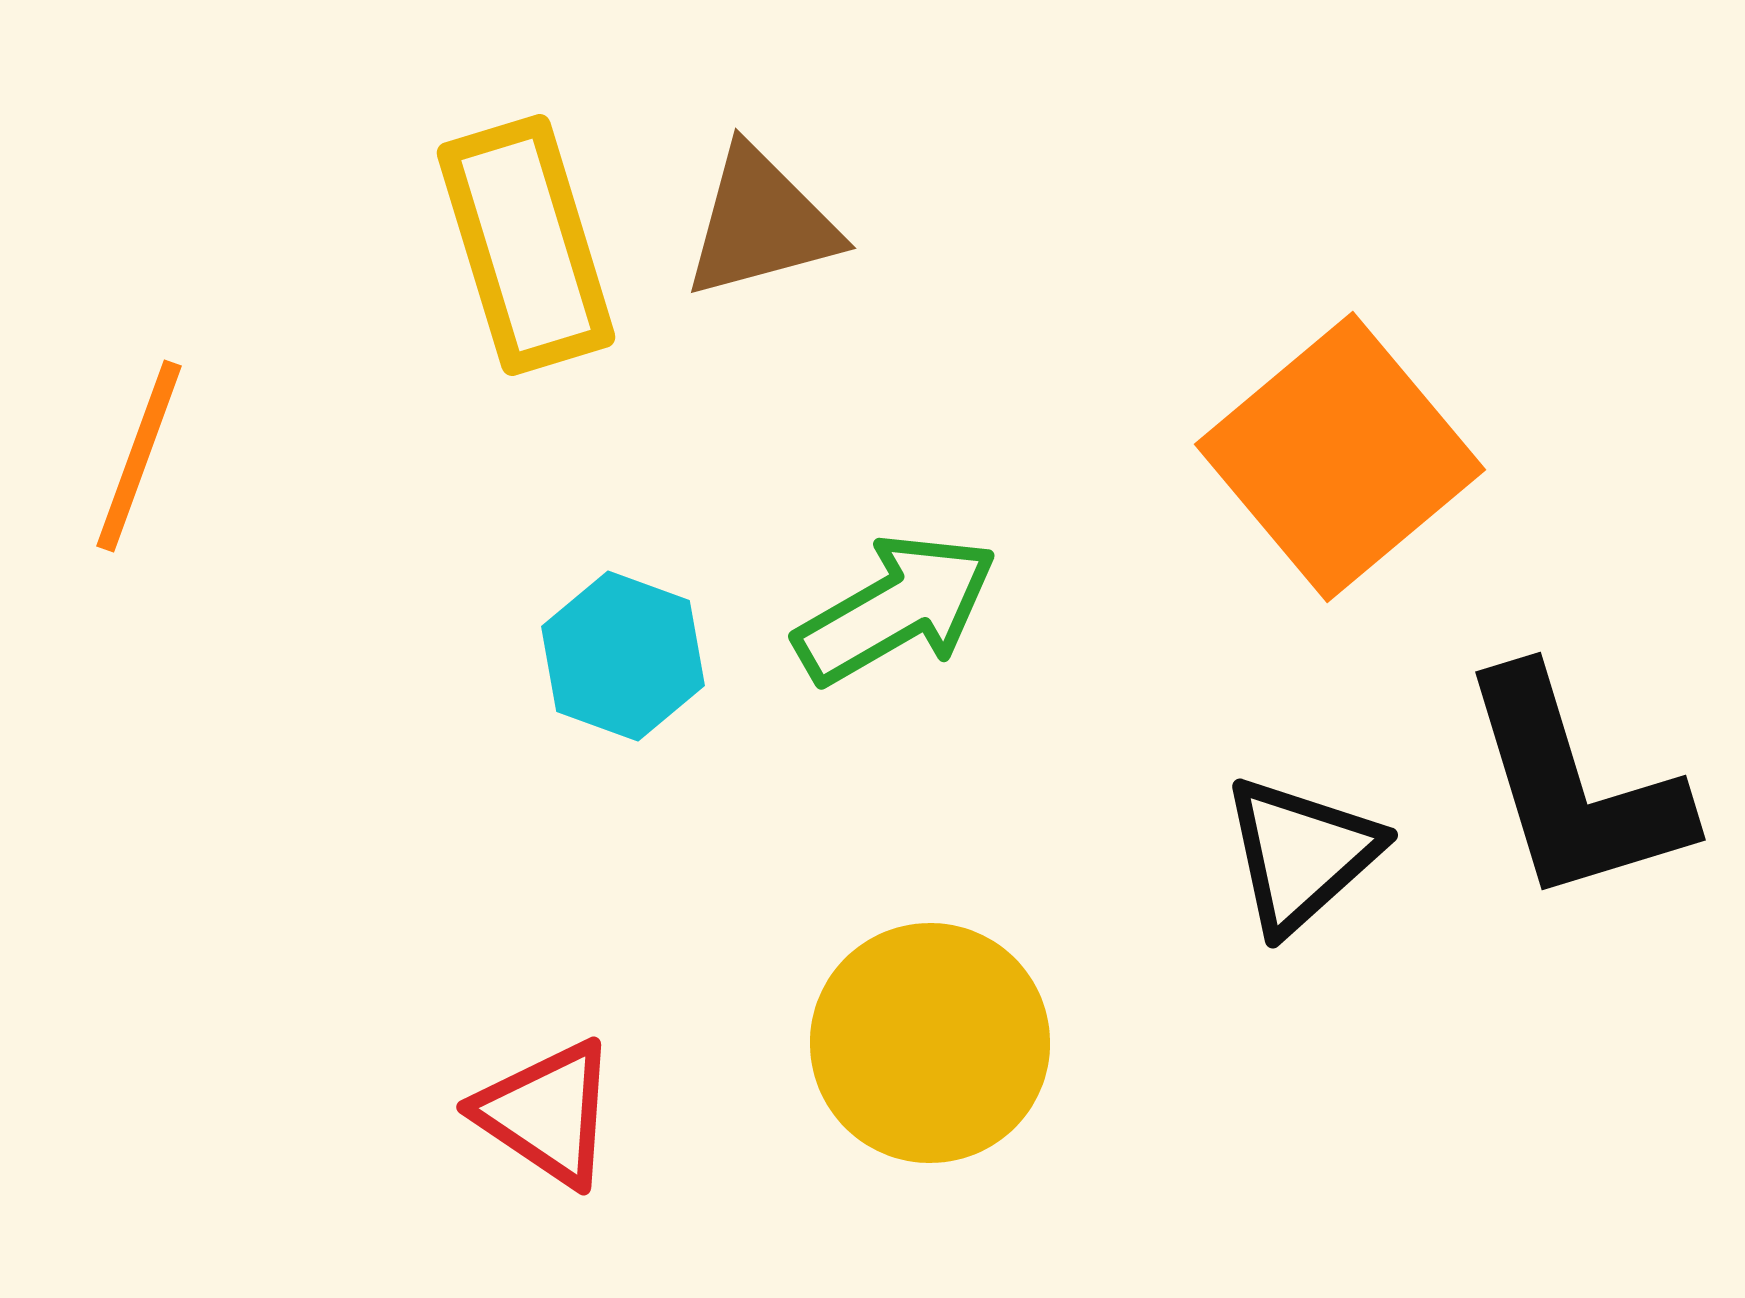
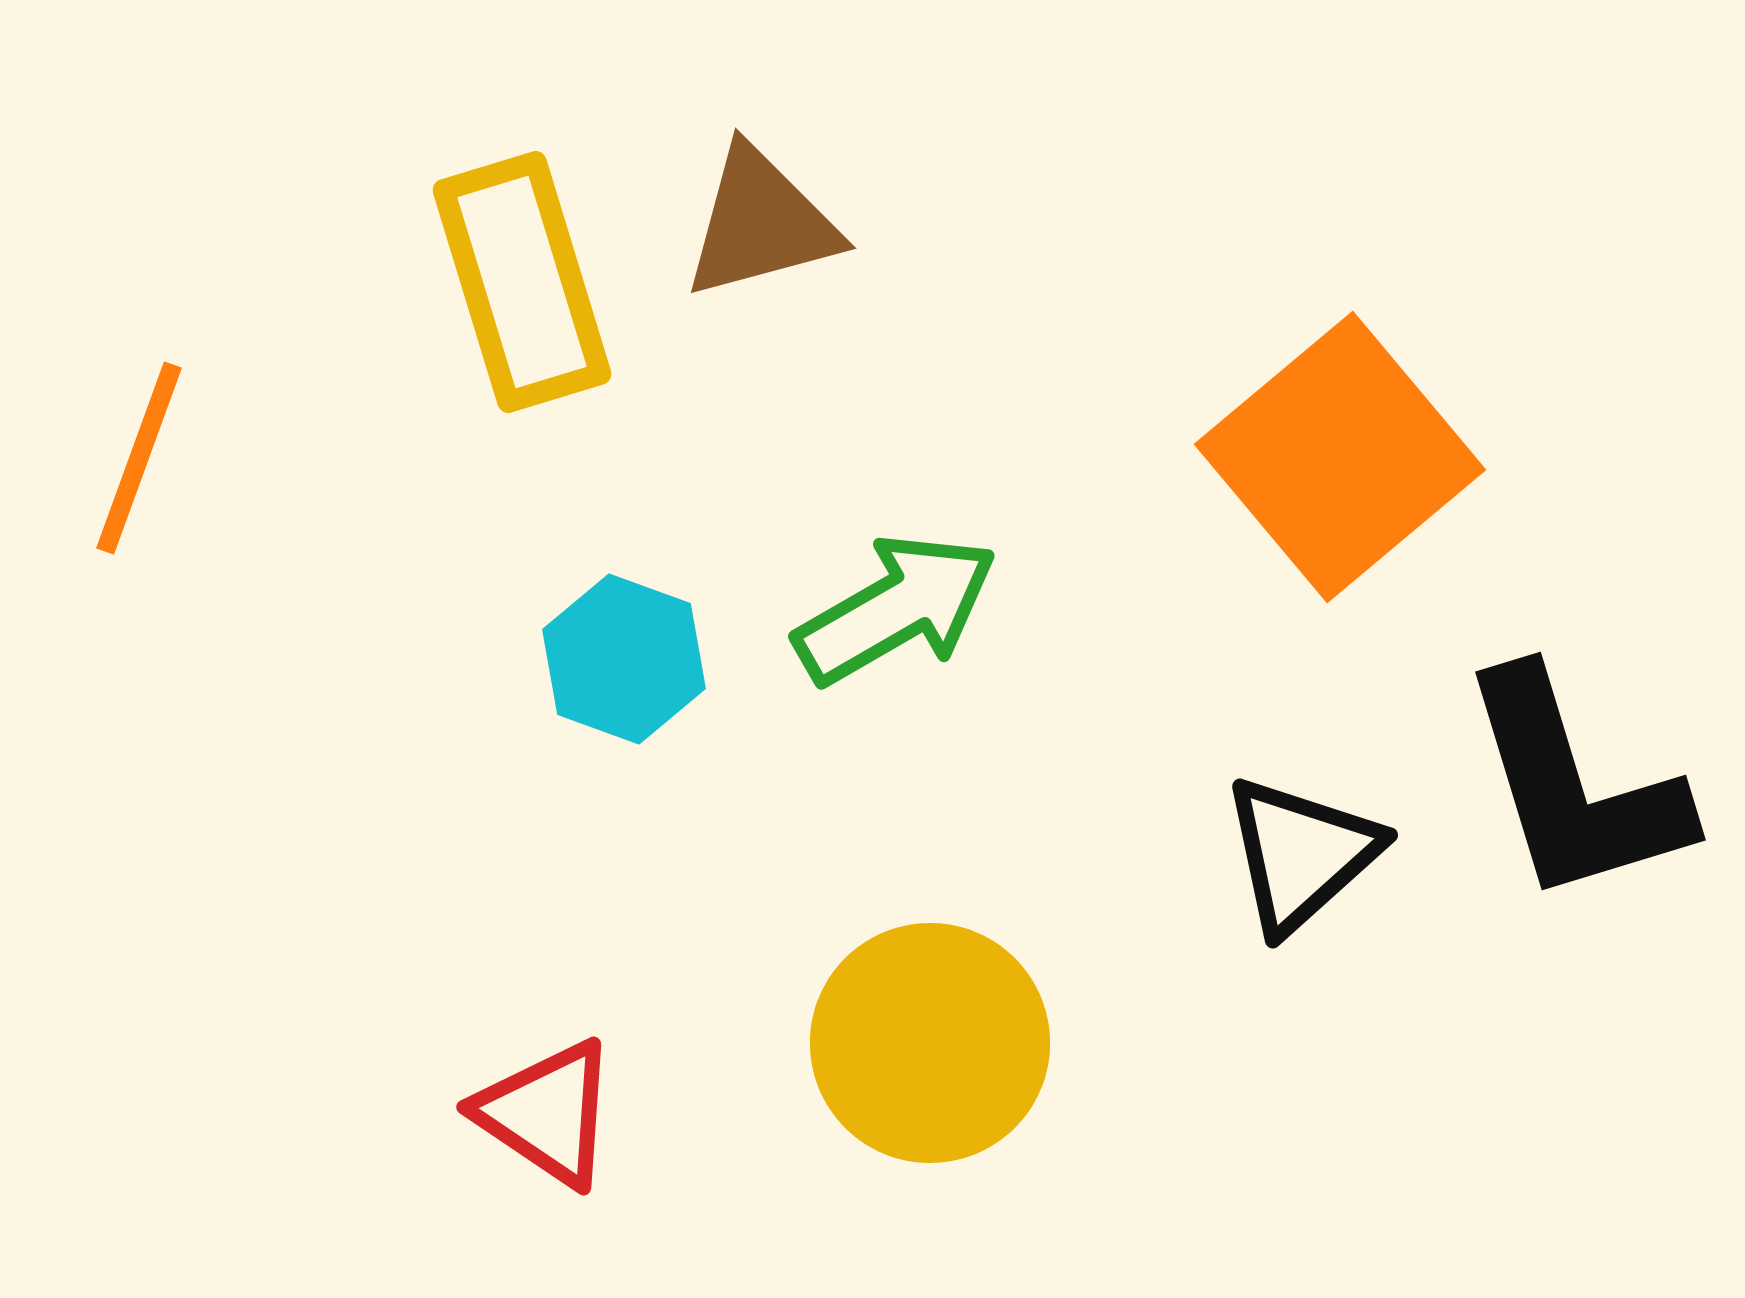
yellow rectangle: moved 4 px left, 37 px down
orange line: moved 2 px down
cyan hexagon: moved 1 px right, 3 px down
